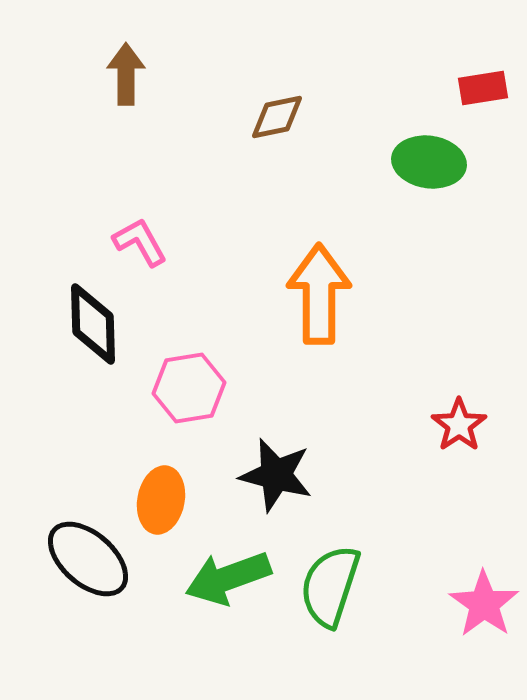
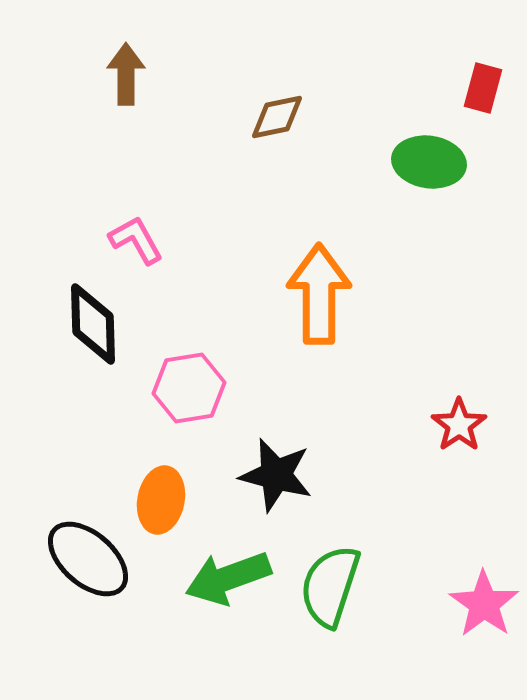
red rectangle: rotated 66 degrees counterclockwise
pink L-shape: moved 4 px left, 2 px up
